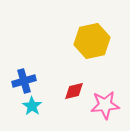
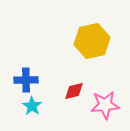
blue cross: moved 2 px right, 1 px up; rotated 15 degrees clockwise
